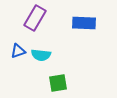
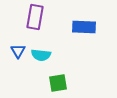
purple rectangle: moved 1 px up; rotated 20 degrees counterclockwise
blue rectangle: moved 4 px down
blue triangle: rotated 42 degrees counterclockwise
